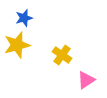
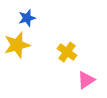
blue star: moved 3 px right
yellow cross: moved 5 px right, 3 px up
